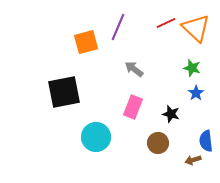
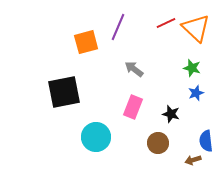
blue star: rotated 14 degrees clockwise
